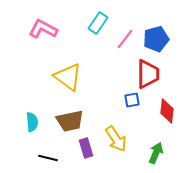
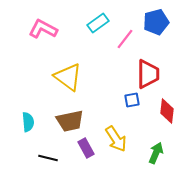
cyan rectangle: rotated 20 degrees clockwise
blue pentagon: moved 17 px up
cyan semicircle: moved 4 px left
purple rectangle: rotated 12 degrees counterclockwise
